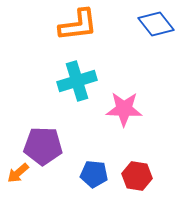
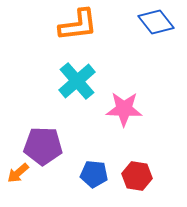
blue diamond: moved 2 px up
cyan cross: rotated 24 degrees counterclockwise
